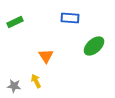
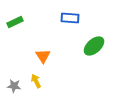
orange triangle: moved 3 px left
